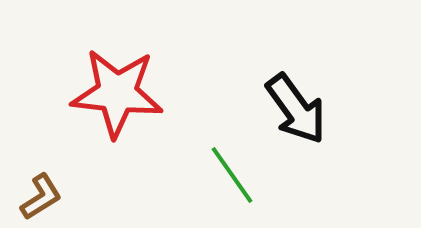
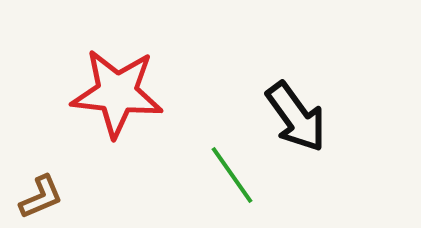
black arrow: moved 8 px down
brown L-shape: rotated 9 degrees clockwise
